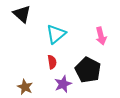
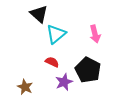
black triangle: moved 17 px right
pink arrow: moved 6 px left, 2 px up
red semicircle: rotated 56 degrees counterclockwise
purple star: moved 1 px right, 2 px up
